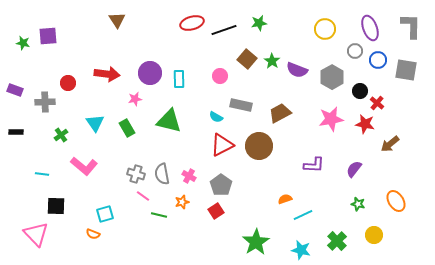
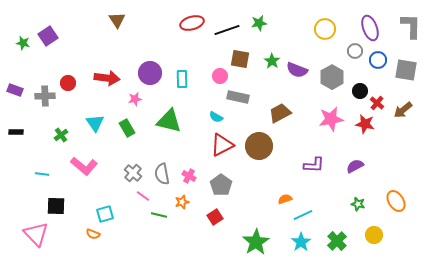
black line at (224, 30): moved 3 px right
purple square at (48, 36): rotated 30 degrees counterclockwise
brown square at (247, 59): moved 7 px left; rotated 30 degrees counterclockwise
red arrow at (107, 74): moved 4 px down
cyan rectangle at (179, 79): moved 3 px right
gray cross at (45, 102): moved 6 px up
gray rectangle at (241, 105): moved 3 px left, 8 px up
brown arrow at (390, 144): moved 13 px right, 34 px up
purple semicircle at (354, 169): moved 1 px right, 3 px up; rotated 24 degrees clockwise
gray cross at (136, 174): moved 3 px left, 1 px up; rotated 24 degrees clockwise
red square at (216, 211): moved 1 px left, 6 px down
cyan star at (301, 250): moved 8 px up; rotated 24 degrees clockwise
